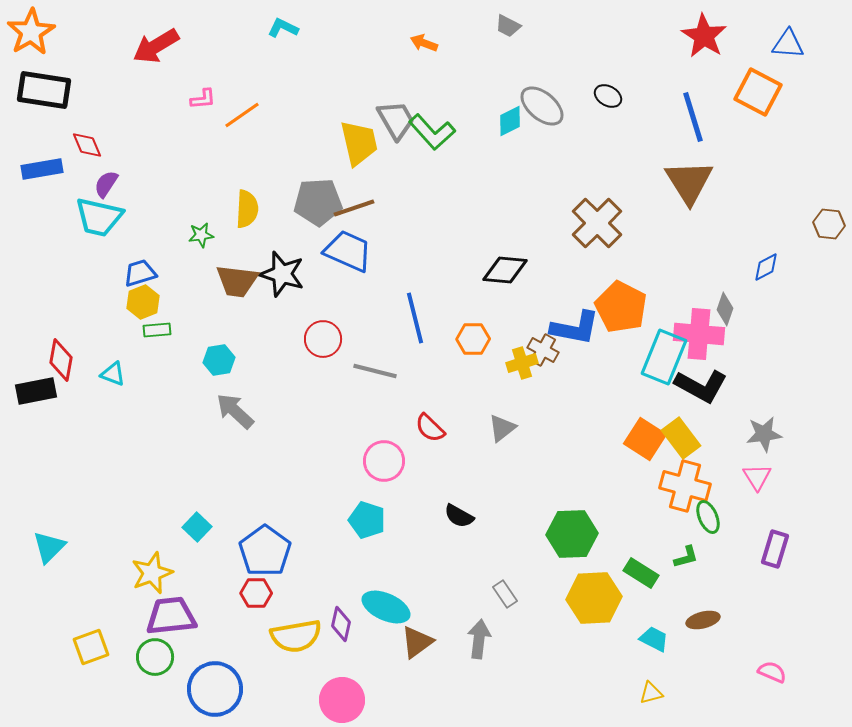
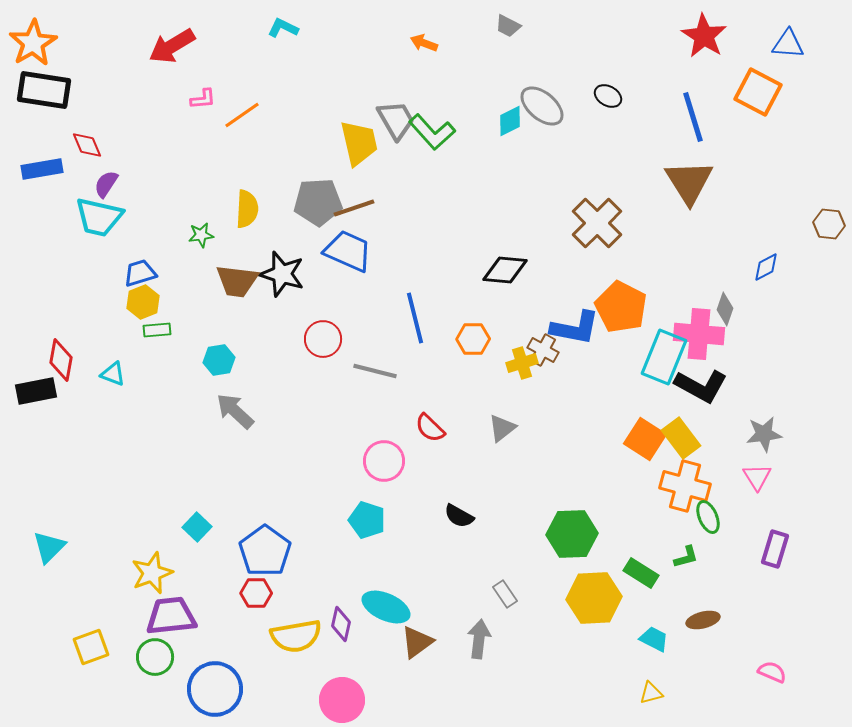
orange star at (31, 32): moved 2 px right, 11 px down
red arrow at (156, 46): moved 16 px right
